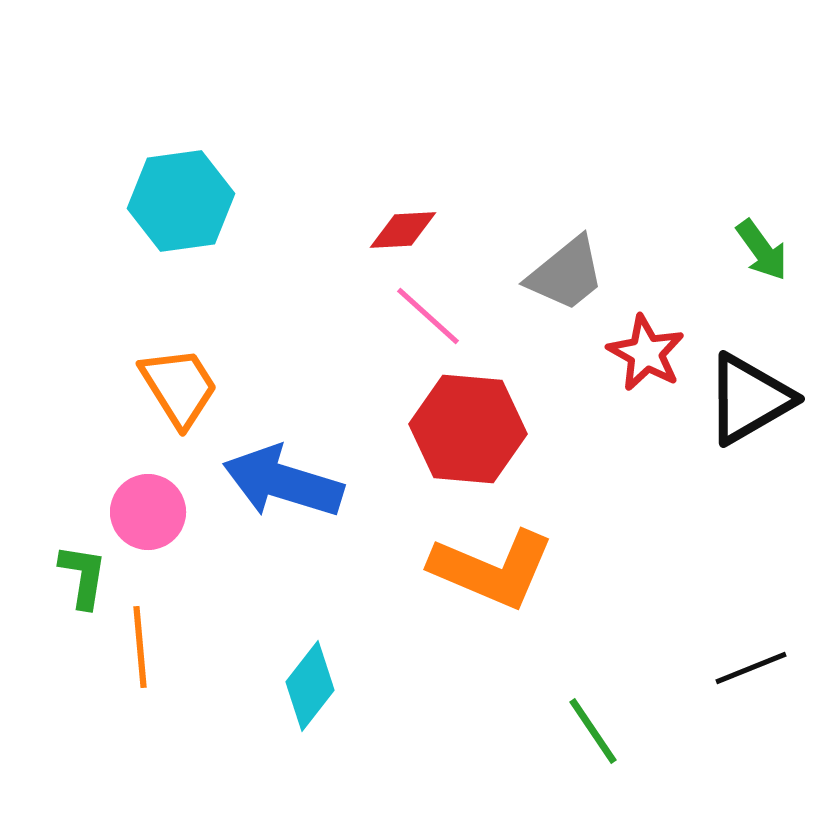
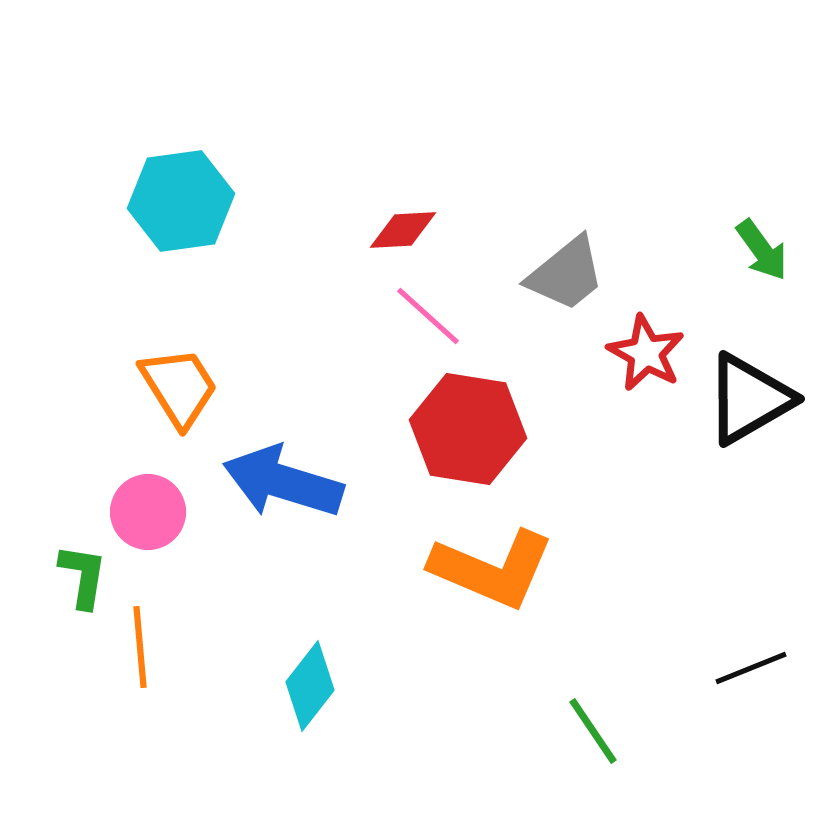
red hexagon: rotated 4 degrees clockwise
